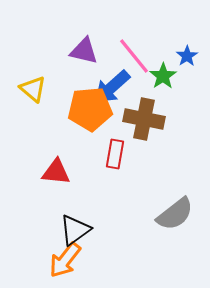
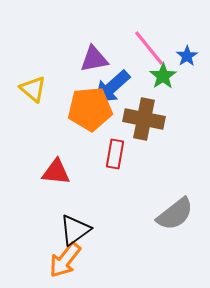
purple triangle: moved 10 px right, 8 px down; rotated 24 degrees counterclockwise
pink line: moved 15 px right, 8 px up
